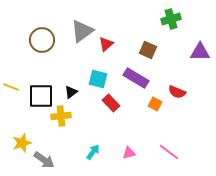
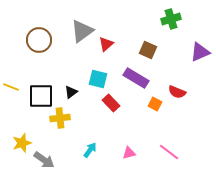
brown circle: moved 3 px left
purple triangle: rotated 25 degrees counterclockwise
yellow cross: moved 1 px left, 2 px down
cyan arrow: moved 3 px left, 2 px up
